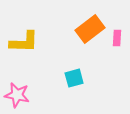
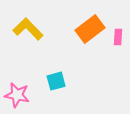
pink rectangle: moved 1 px right, 1 px up
yellow L-shape: moved 4 px right, 13 px up; rotated 136 degrees counterclockwise
cyan square: moved 18 px left, 3 px down
